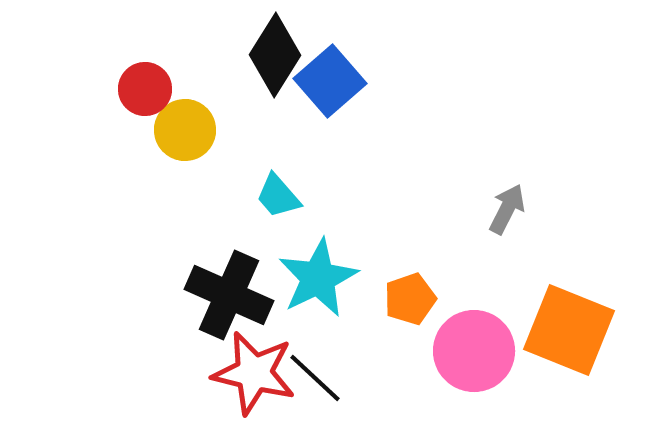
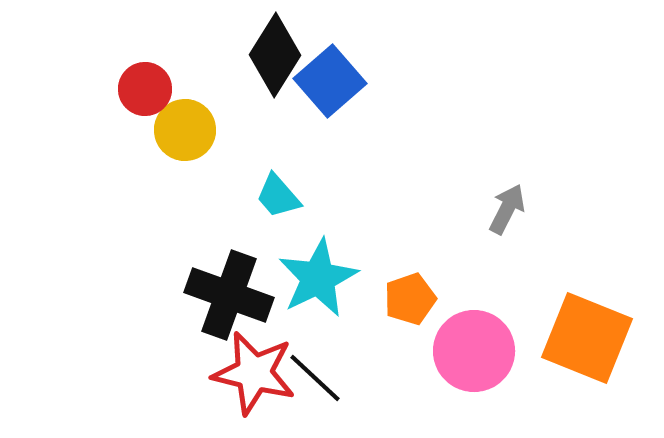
black cross: rotated 4 degrees counterclockwise
orange square: moved 18 px right, 8 px down
